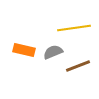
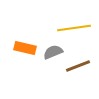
orange rectangle: moved 1 px right, 2 px up
